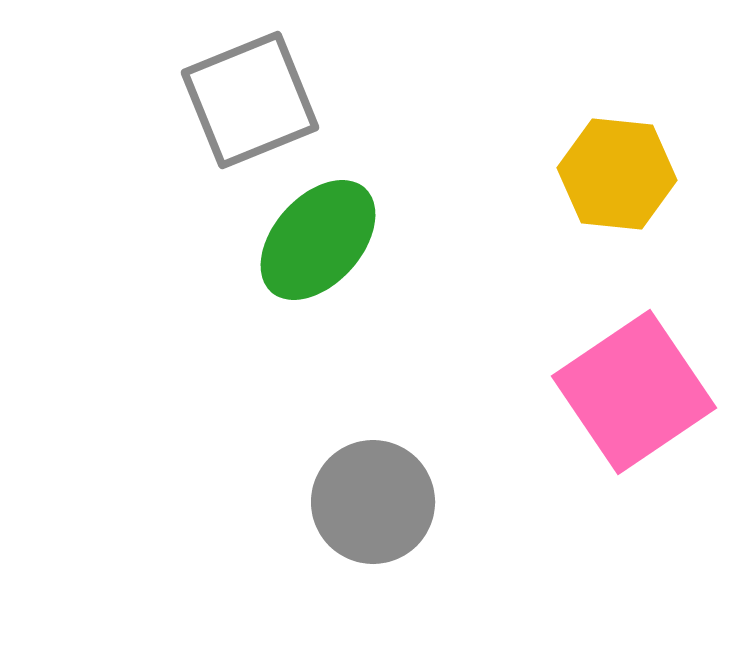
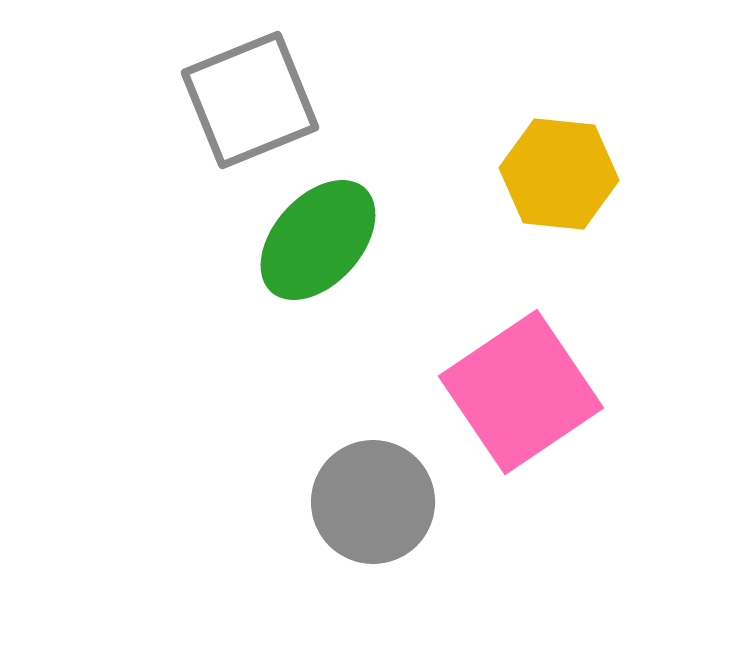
yellow hexagon: moved 58 px left
pink square: moved 113 px left
